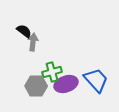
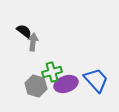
gray hexagon: rotated 15 degrees clockwise
